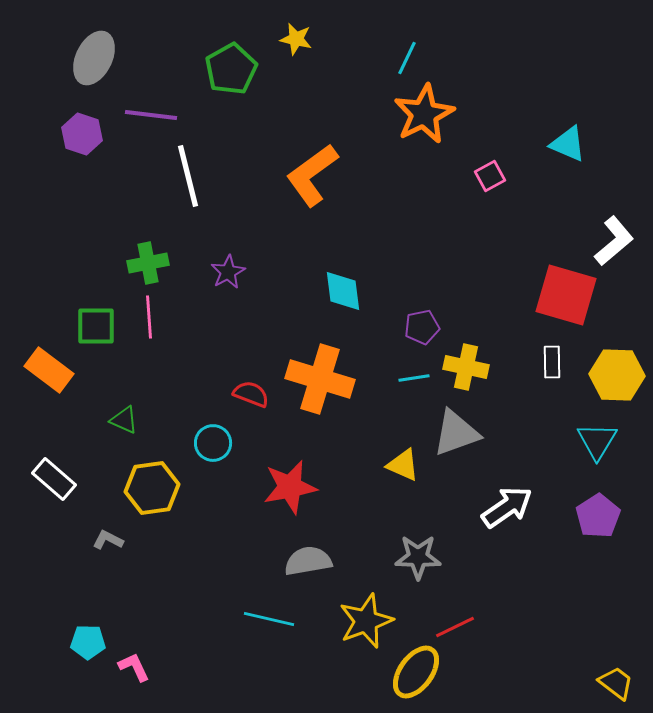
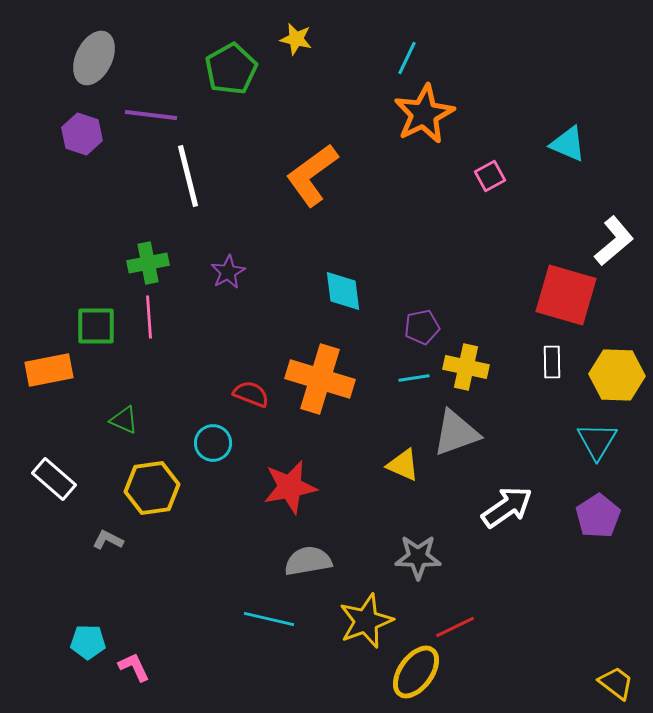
orange rectangle at (49, 370): rotated 48 degrees counterclockwise
